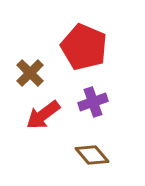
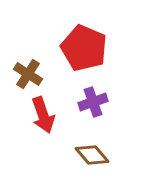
red pentagon: moved 1 px down
brown cross: moved 2 px left, 1 px down; rotated 12 degrees counterclockwise
red arrow: rotated 72 degrees counterclockwise
